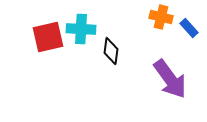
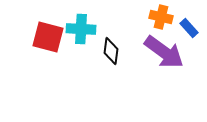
red square: rotated 28 degrees clockwise
purple arrow: moved 6 px left, 27 px up; rotated 18 degrees counterclockwise
